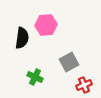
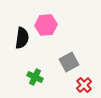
red cross: rotated 21 degrees counterclockwise
